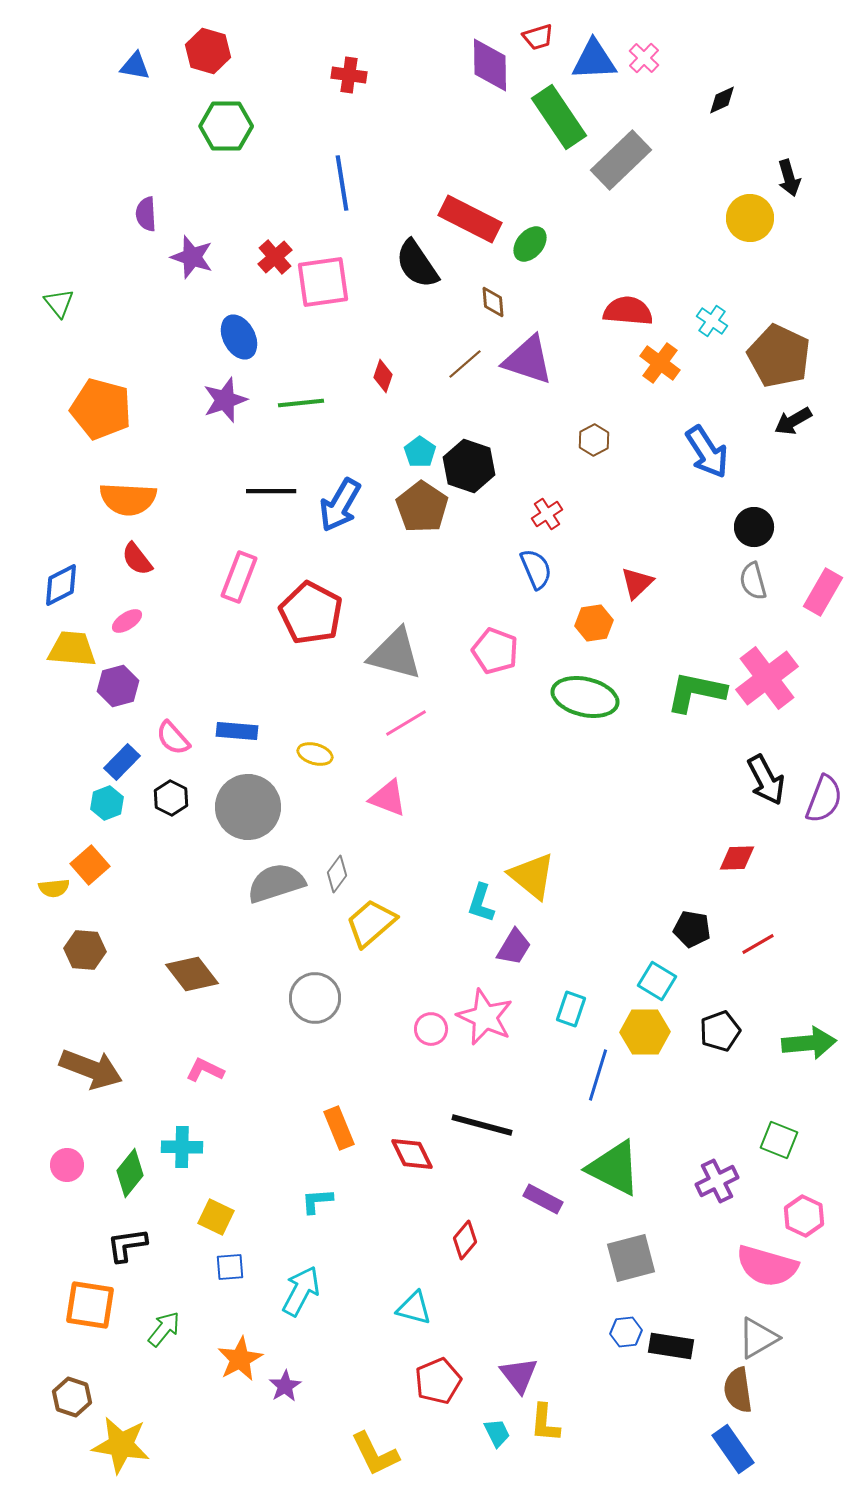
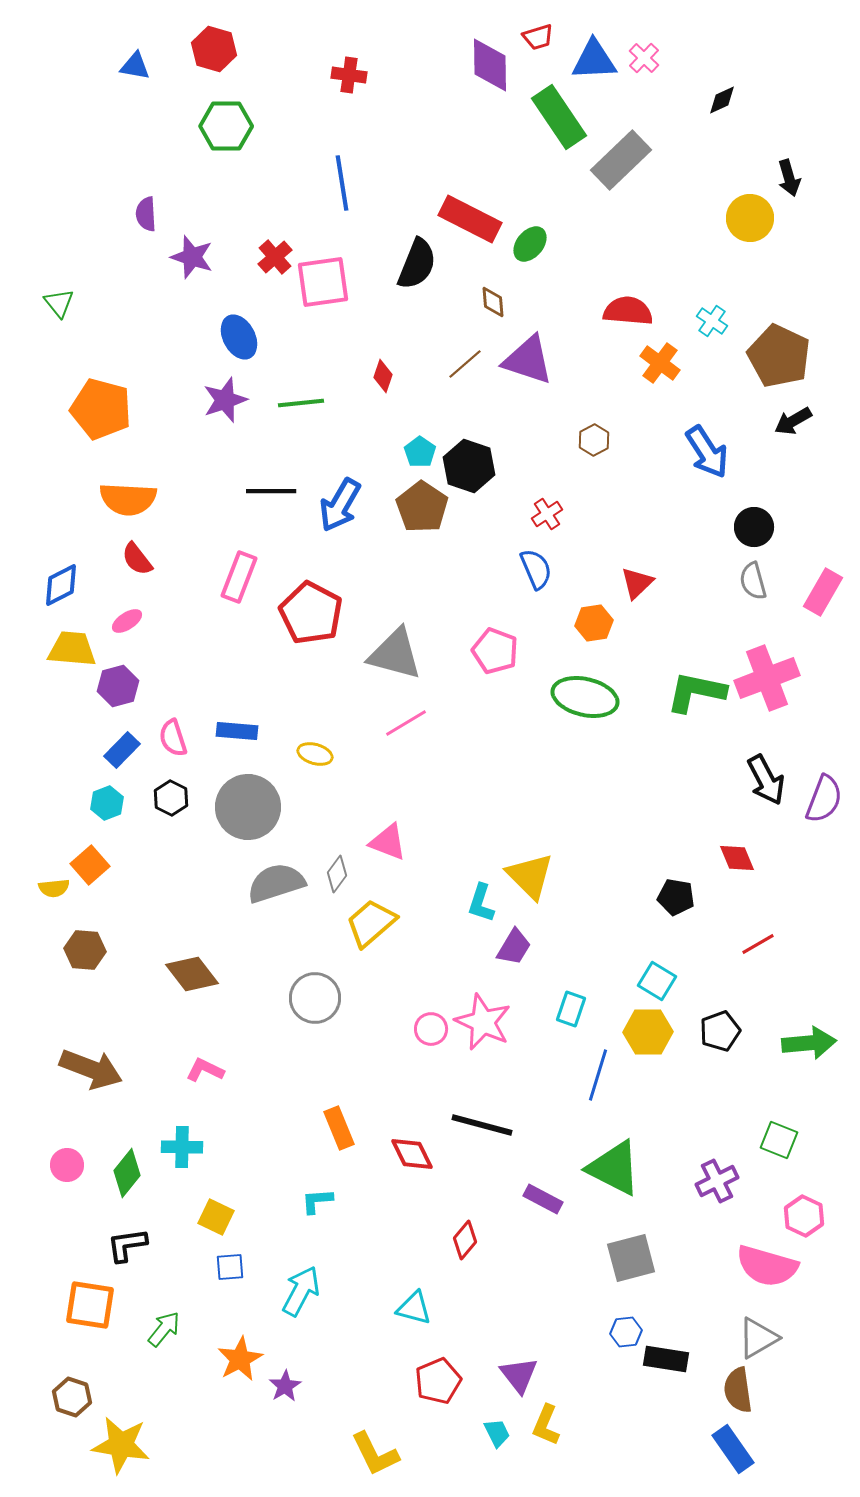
red hexagon at (208, 51): moved 6 px right, 2 px up
black semicircle at (417, 264): rotated 124 degrees counterclockwise
pink cross at (767, 678): rotated 16 degrees clockwise
pink semicircle at (173, 738): rotated 24 degrees clockwise
blue rectangle at (122, 762): moved 12 px up
pink triangle at (388, 798): moved 44 px down
red diamond at (737, 858): rotated 69 degrees clockwise
yellow triangle at (532, 876): moved 2 px left; rotated 6 degrees clockwise
black pentagon at (692, 929): moved 16 px left, 32 px up
pink star at (485, 1017): moved 2 px left, 5 px down
yellow hexagon at (645, 1032): moved 3 px right
green diamond at (130, 1173): moved 3 px left
black rectangle at (671, 1346): moved 5 px left, 13 px down
yellow L-shape at (545, 1423): moved 1 px right, 2 px down; rotated 18 degrees clockwise
